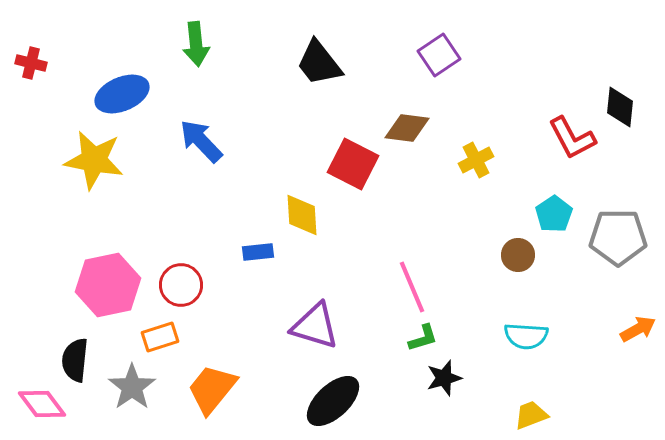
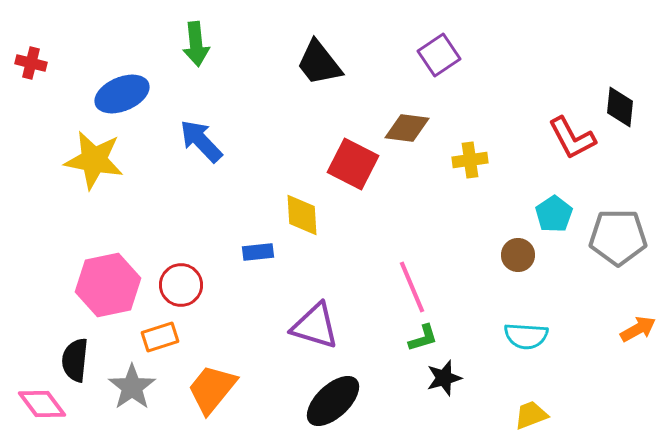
yellow cross: moved 6 px left; rotated 20 degrees clockwise
